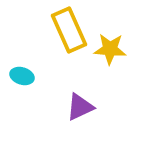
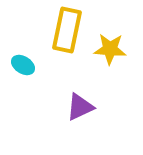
yellow rectangle: moved 2 px left; rotated 36 degrees clockwise
cyan ellipse: moved 1 px right, 11 px up; rotated 15 degrees clockwise
